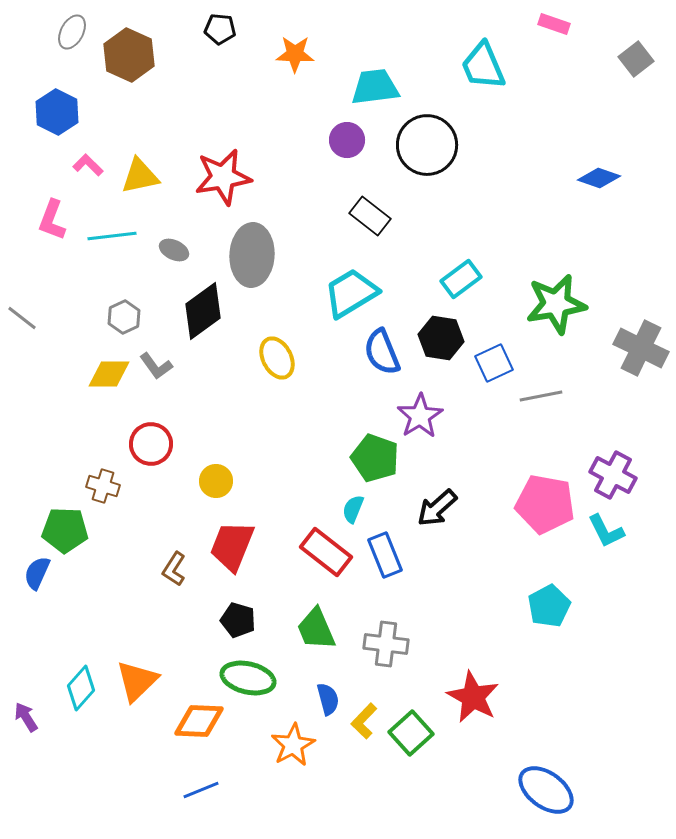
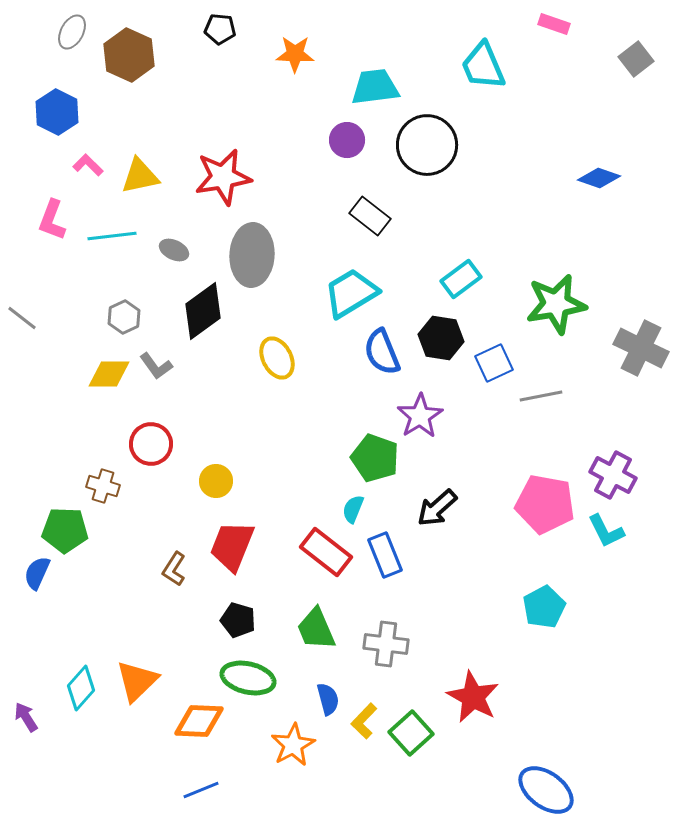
cyan pentagon at (549, 606): moved 5 px left, 1 px down
